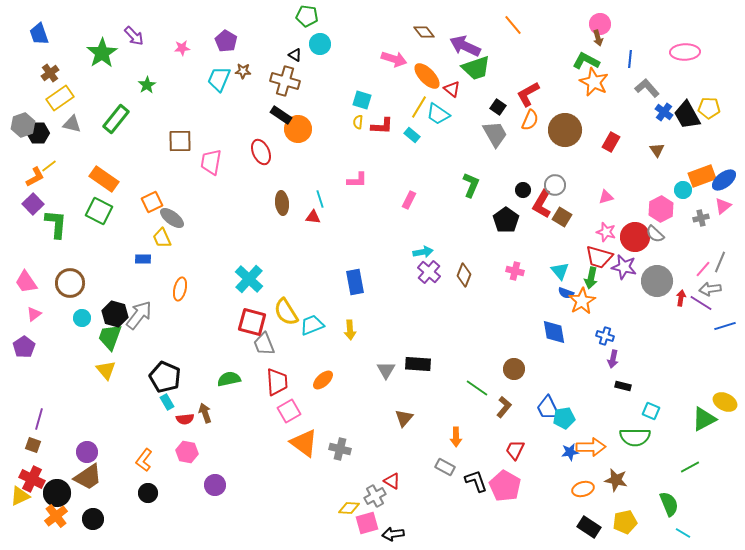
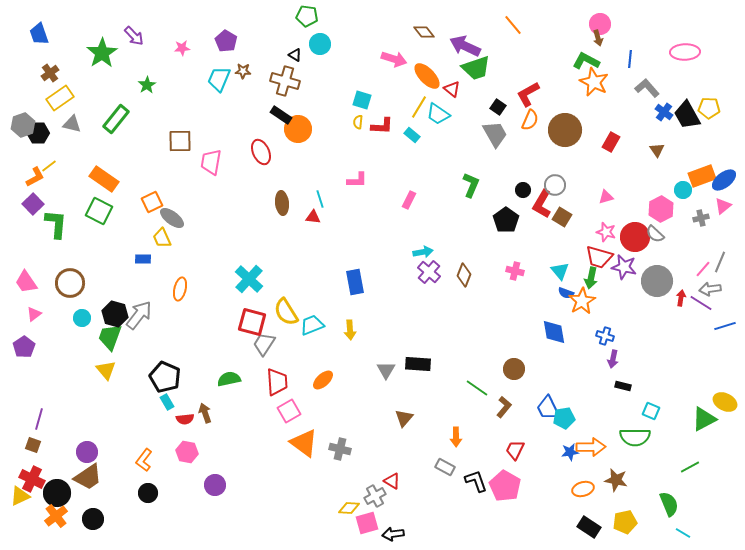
gray trapezoid at (264, 344): rotated 55 degrees clockwise
